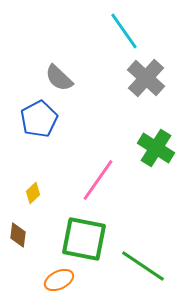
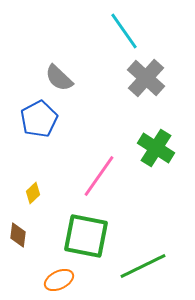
pink line: moved 1 px right, 4 px up
green square: moved 2 px right, 3 px up
green line: rotated 60 degrees counterclockwise
